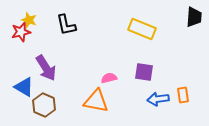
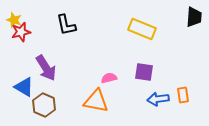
yellow star: moved 15 px left
